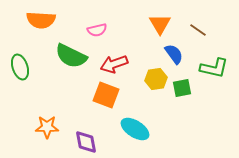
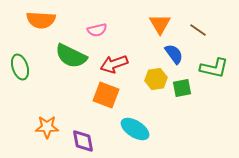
purple diamond: moved 3 px left, 1 px up
